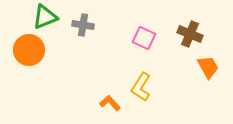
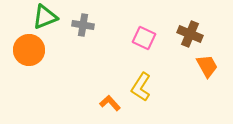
orange trapezoid: moved 1 px left, 1 px up
